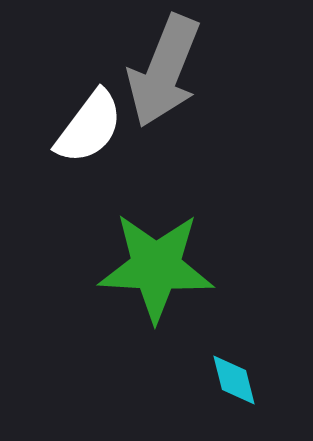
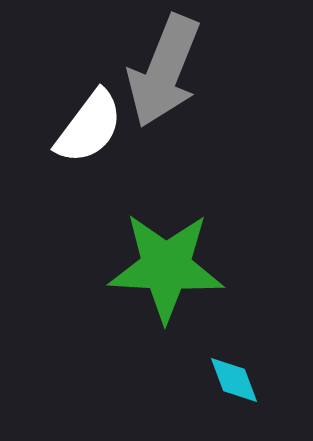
green star: moved 10 px right
cyan diamond: rotated 6 degrees counterclockwise
